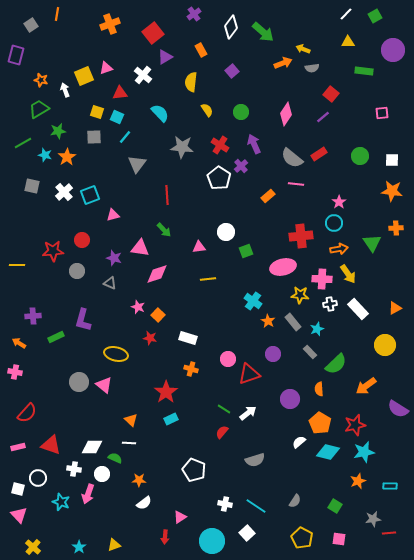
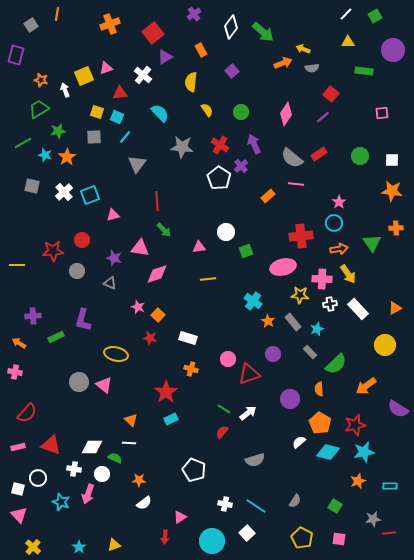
red line at (167, 195): moved 10 px left, 6 px down
